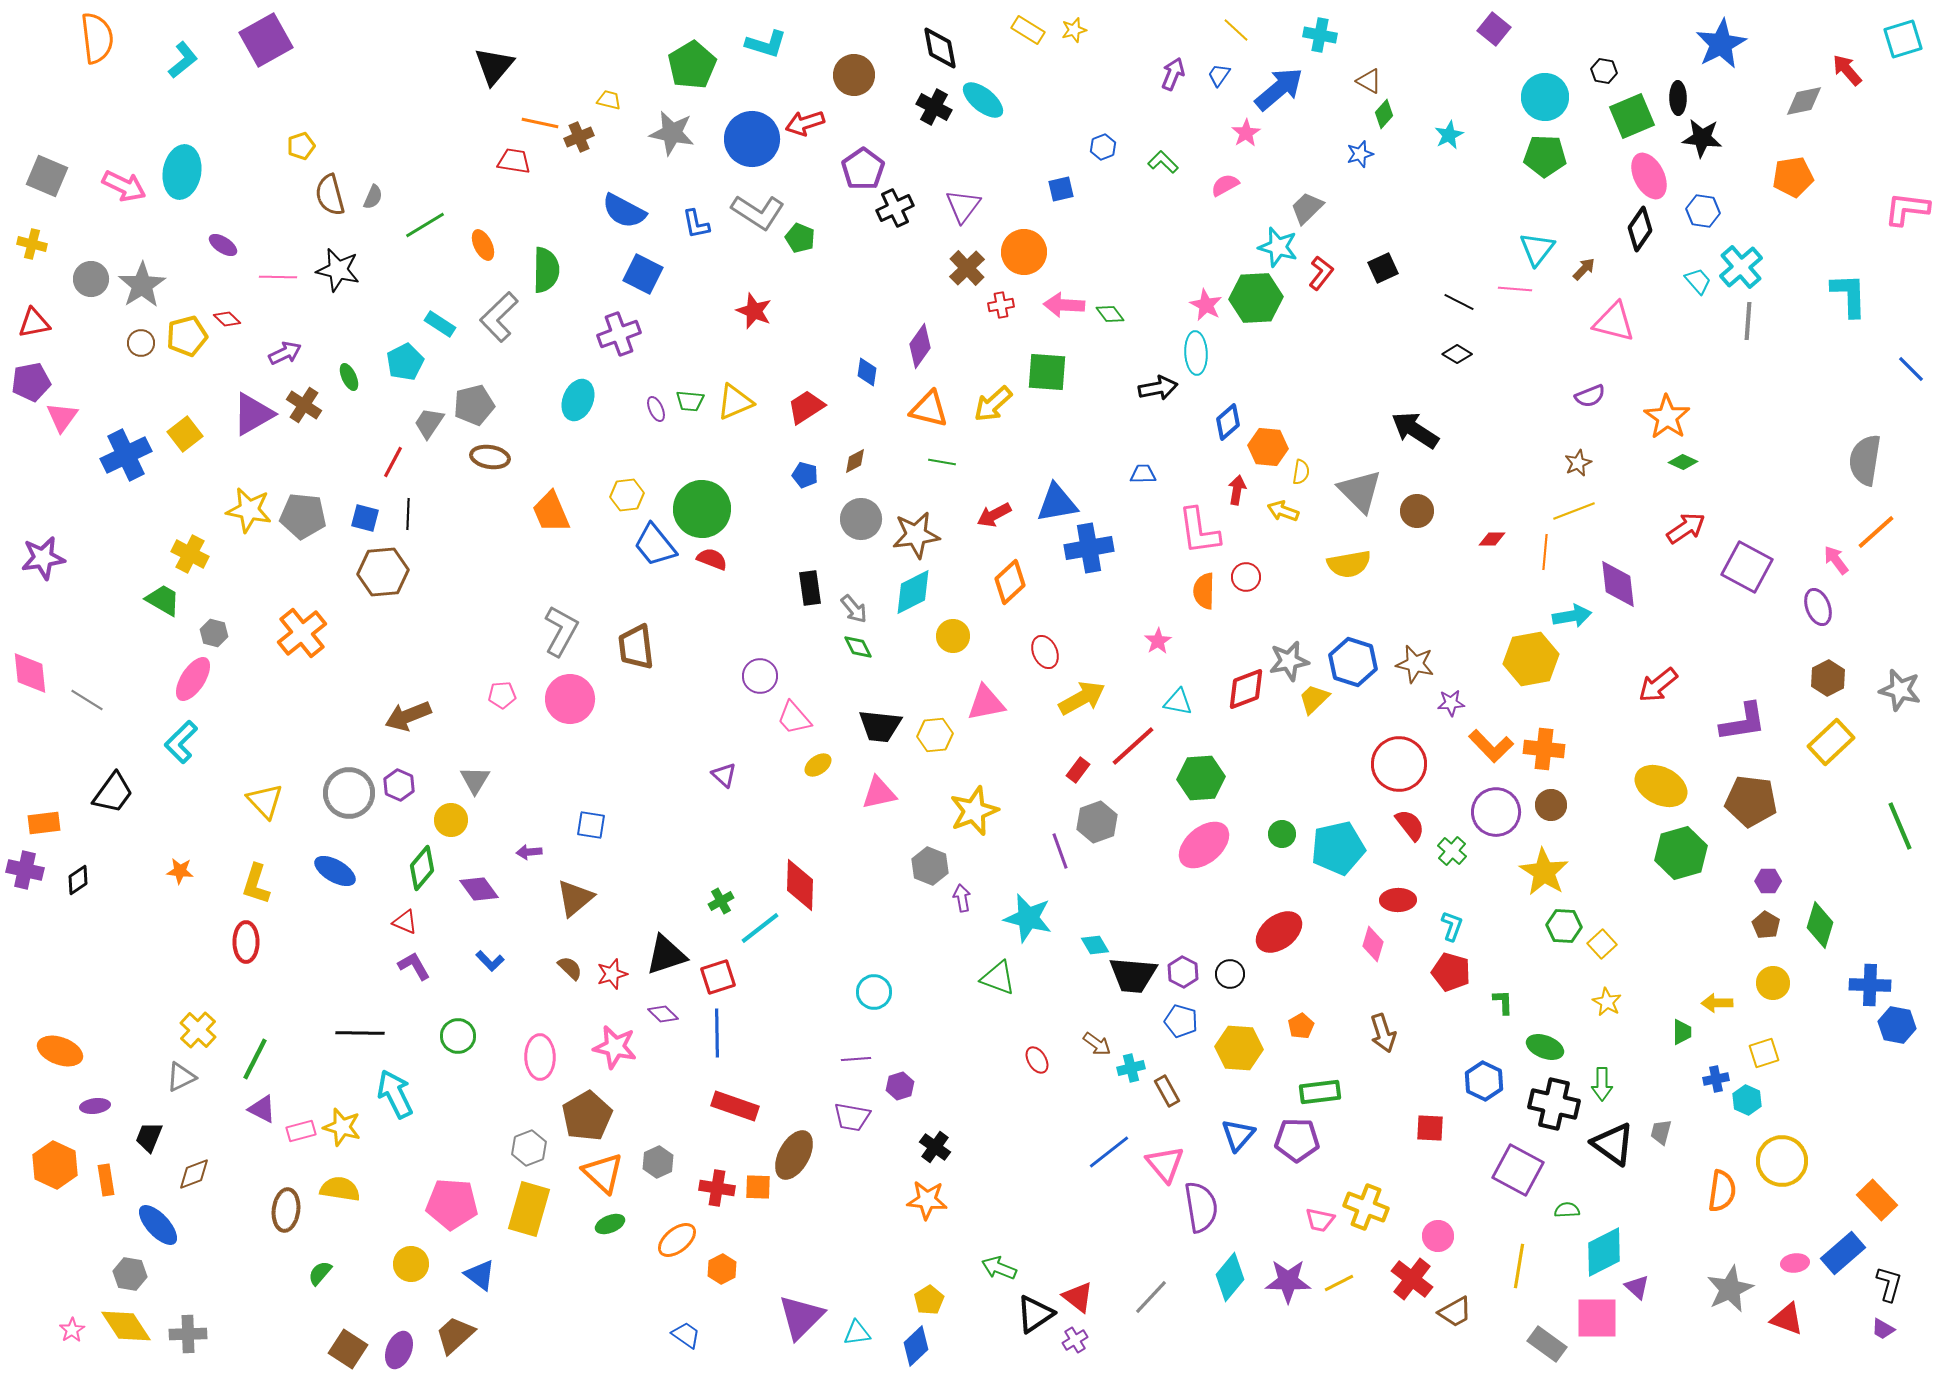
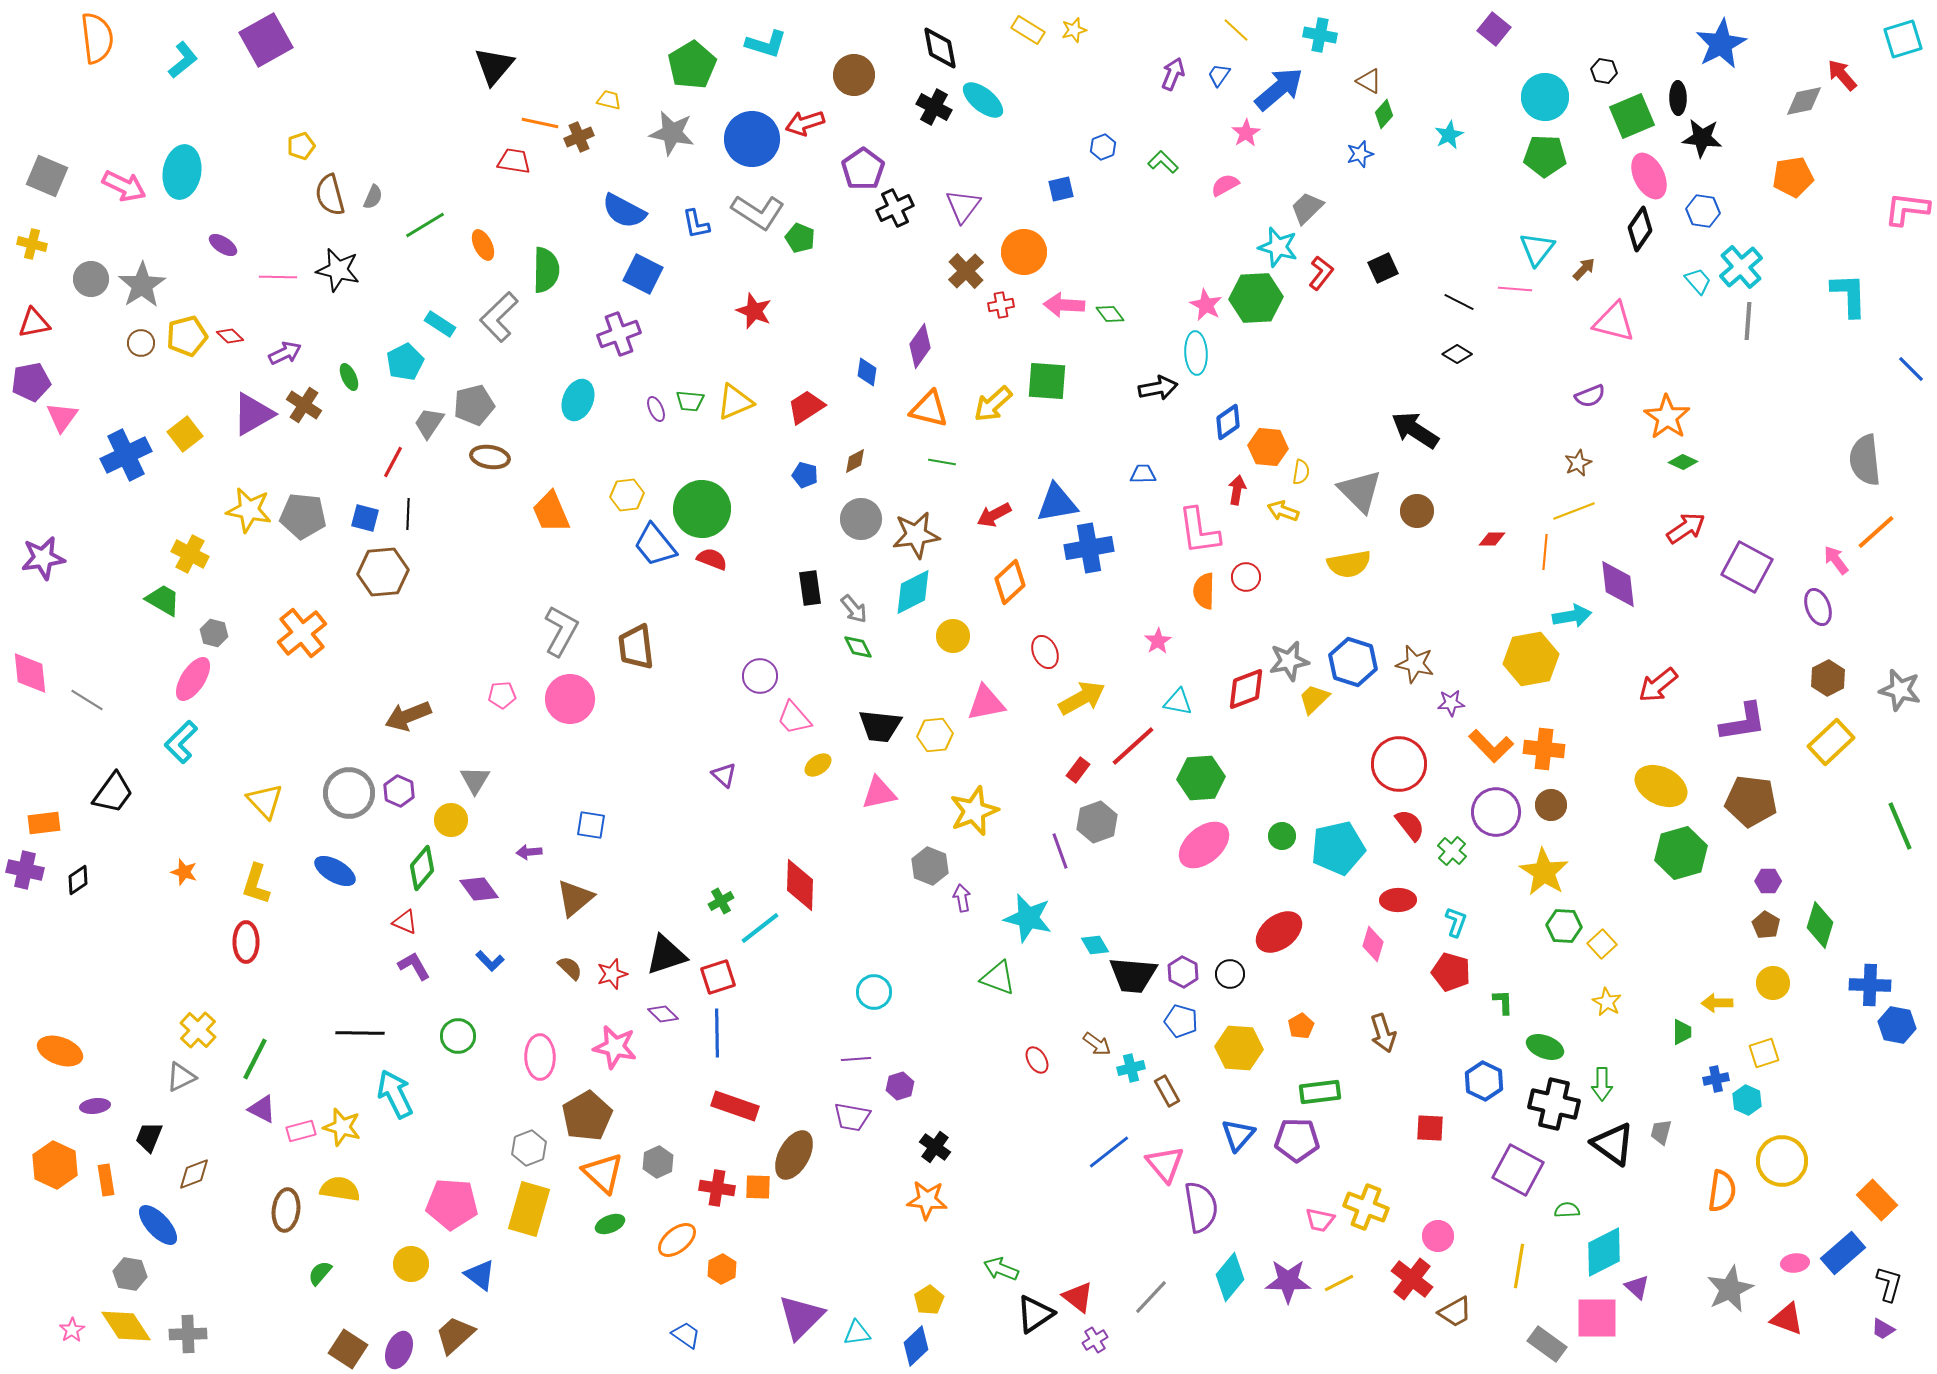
red arrow at (1847, 70): moved 5 px left, 5 px down
brown cross at (967, 268): moved 1 px left, 3 px down
red diamond at (227, 319): moved 3 px right, 17 px down
green square at (1047, 372): moved 9 px down
blue diamond at (1228, 422): rotated 6 degrees clockwise
gray semicircle at (1865, 460): rotated 15 degrees counterclockwise
purple hexagon at (399, 785): moved 6 px down
green circle at (1282, 834): moved 2 px down
orange star at (180, 871): moved 4 px right, 1 px down; rotated 12 degrees clockwise
cyan L-shape at (1452, 926): moved 4 px right, 4 px up
green arrow at (999, 1268): moved 2 px right, 1 px down
purple cross at (1075, 1340): moved 20 px right
